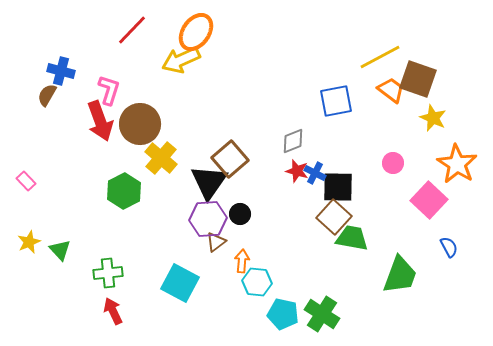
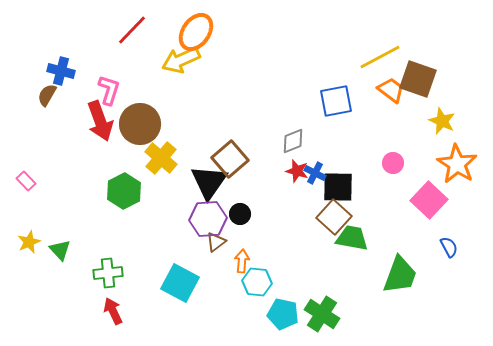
yellow star at (433, 118): moved 9 px right, 3 px down
